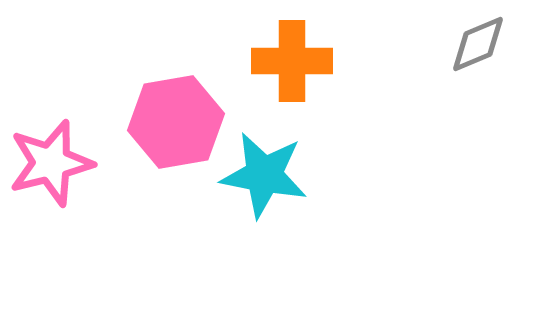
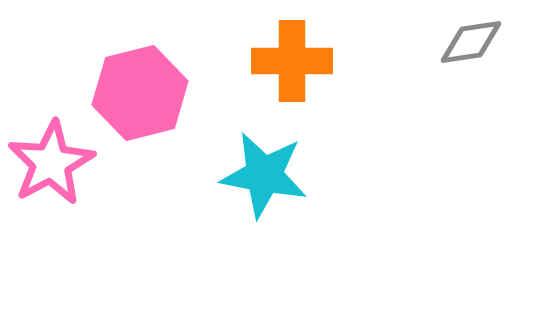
gray diamond: moved 7 px left, 2 px up; rotated 14 degrees clockwise
pink hexagon: moved 36 px left, 29 px up; rotated 4 degrees counterclockwise
pink star: rotated 14 degrees counterclockwise
